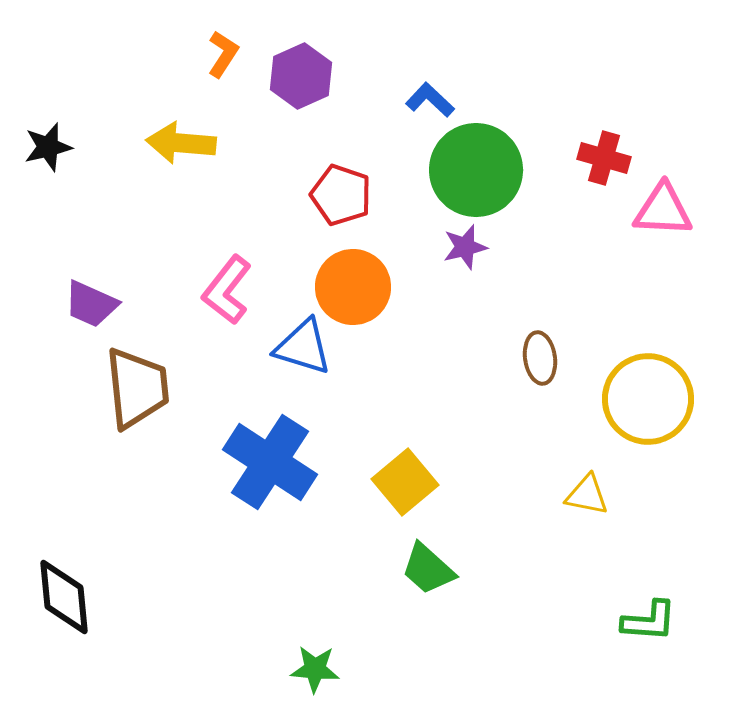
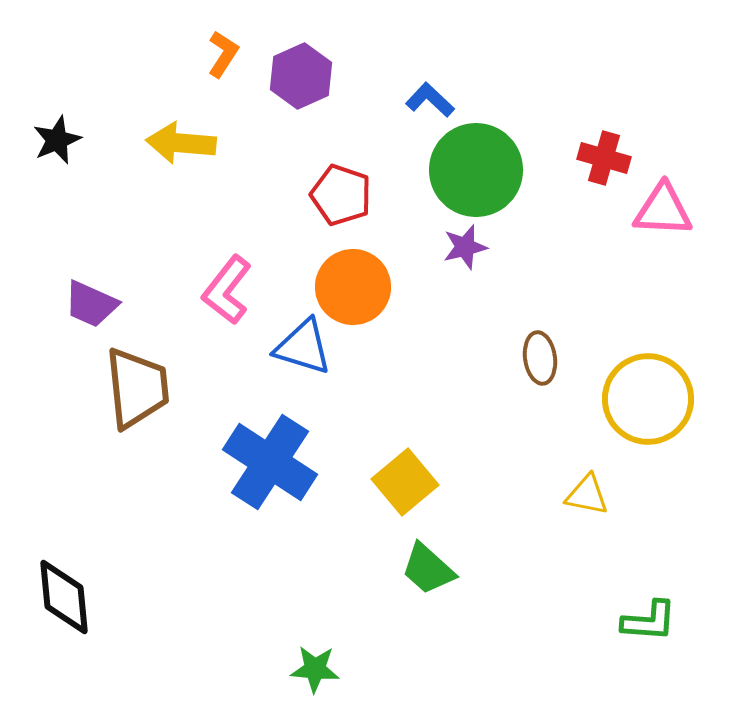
black star: moved 9 px right, 7 px up; rotated 9 degrees counterclockwise
